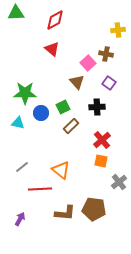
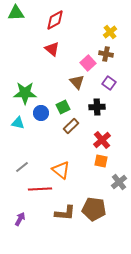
yellow cross: moved 8 px left, 2 px down; rotated 32 degrees counterclockwise
